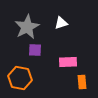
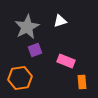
white triangle: moved 1 px left, 2 px up
purple square: rotated 24 degrees counterclockwise
pink rectangle: moved 2 px left, 1 px up; rotated 24 degrees clockwise
orange hexagon: rotated 20 degrees counterclockwise
